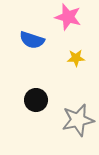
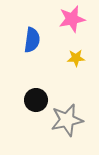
pink star: moved 4 px right, 2 px down; rotated 28 degrees counterclockwise
blue semicircle: rotated 100 degrees counterclockwise
gray star: moved 11 px left
